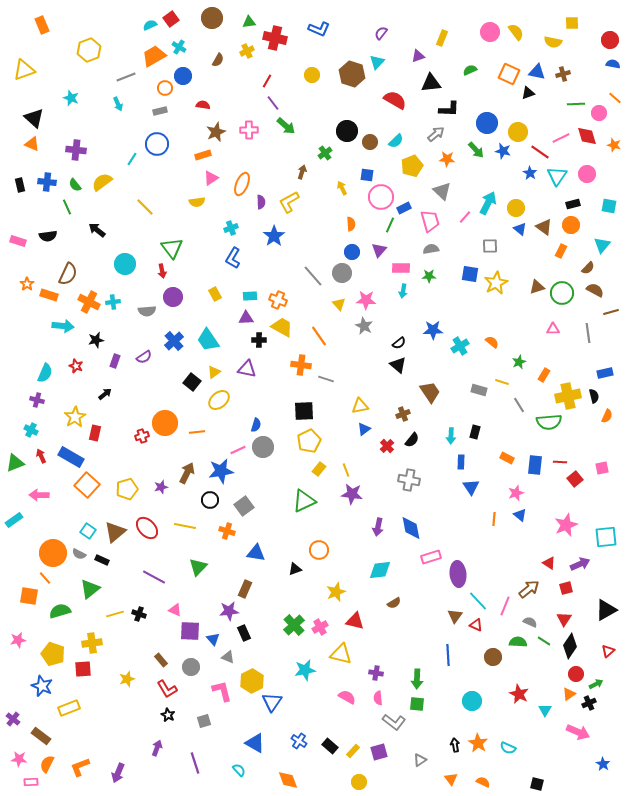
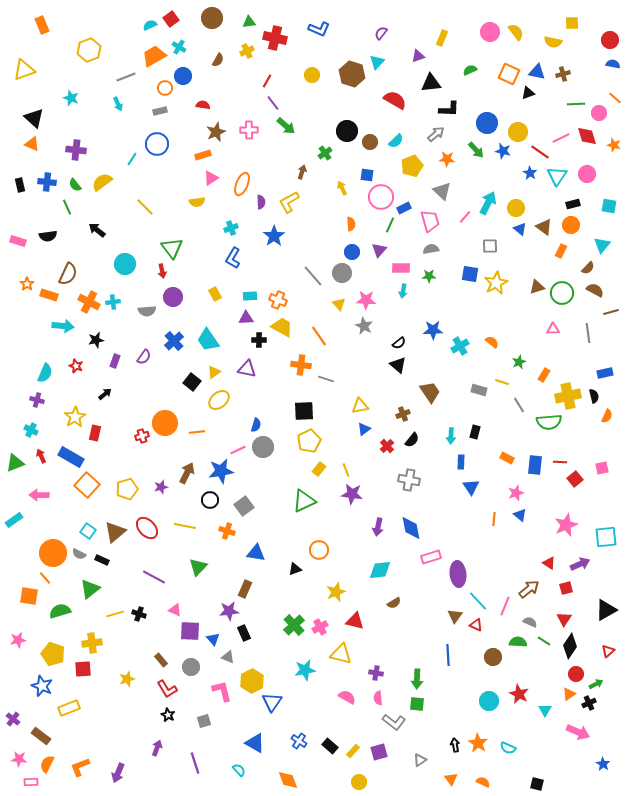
purple semicircle at (144, 357): rotated 21 degrees counterclockwise
cyan circle at (472, 701): moved 17 px right
